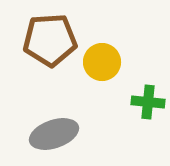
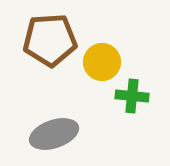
green cross: moved 16 px left, 6 px up
